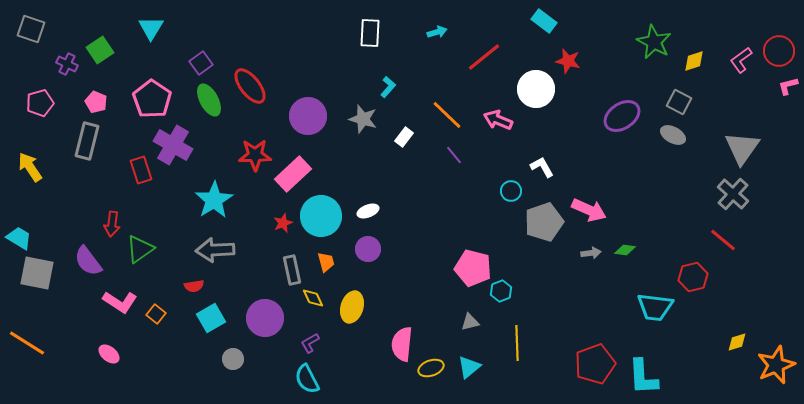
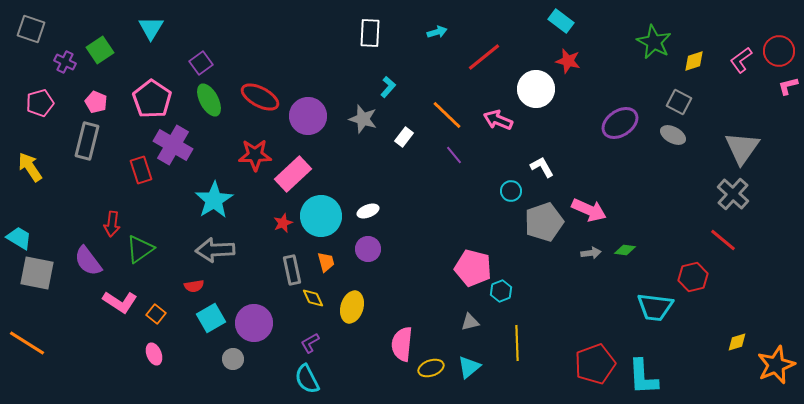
cyan rectangle at (544, 21): moved 17 px right
purple cross at (67, 64): moved 2 px left, 2 px up
red ellipse at (250, 86): moved 10 px right, 11 px down; rotated 24 degrees counterclockwise
purple ellipse at (622, 116): moved 2 px left, 7 px down
purple circle at (265, 318): moved 11 px left, 5 px down
pink ellipse at (109, 354): moved 45 px right; rotated 30 degrees clockwise
